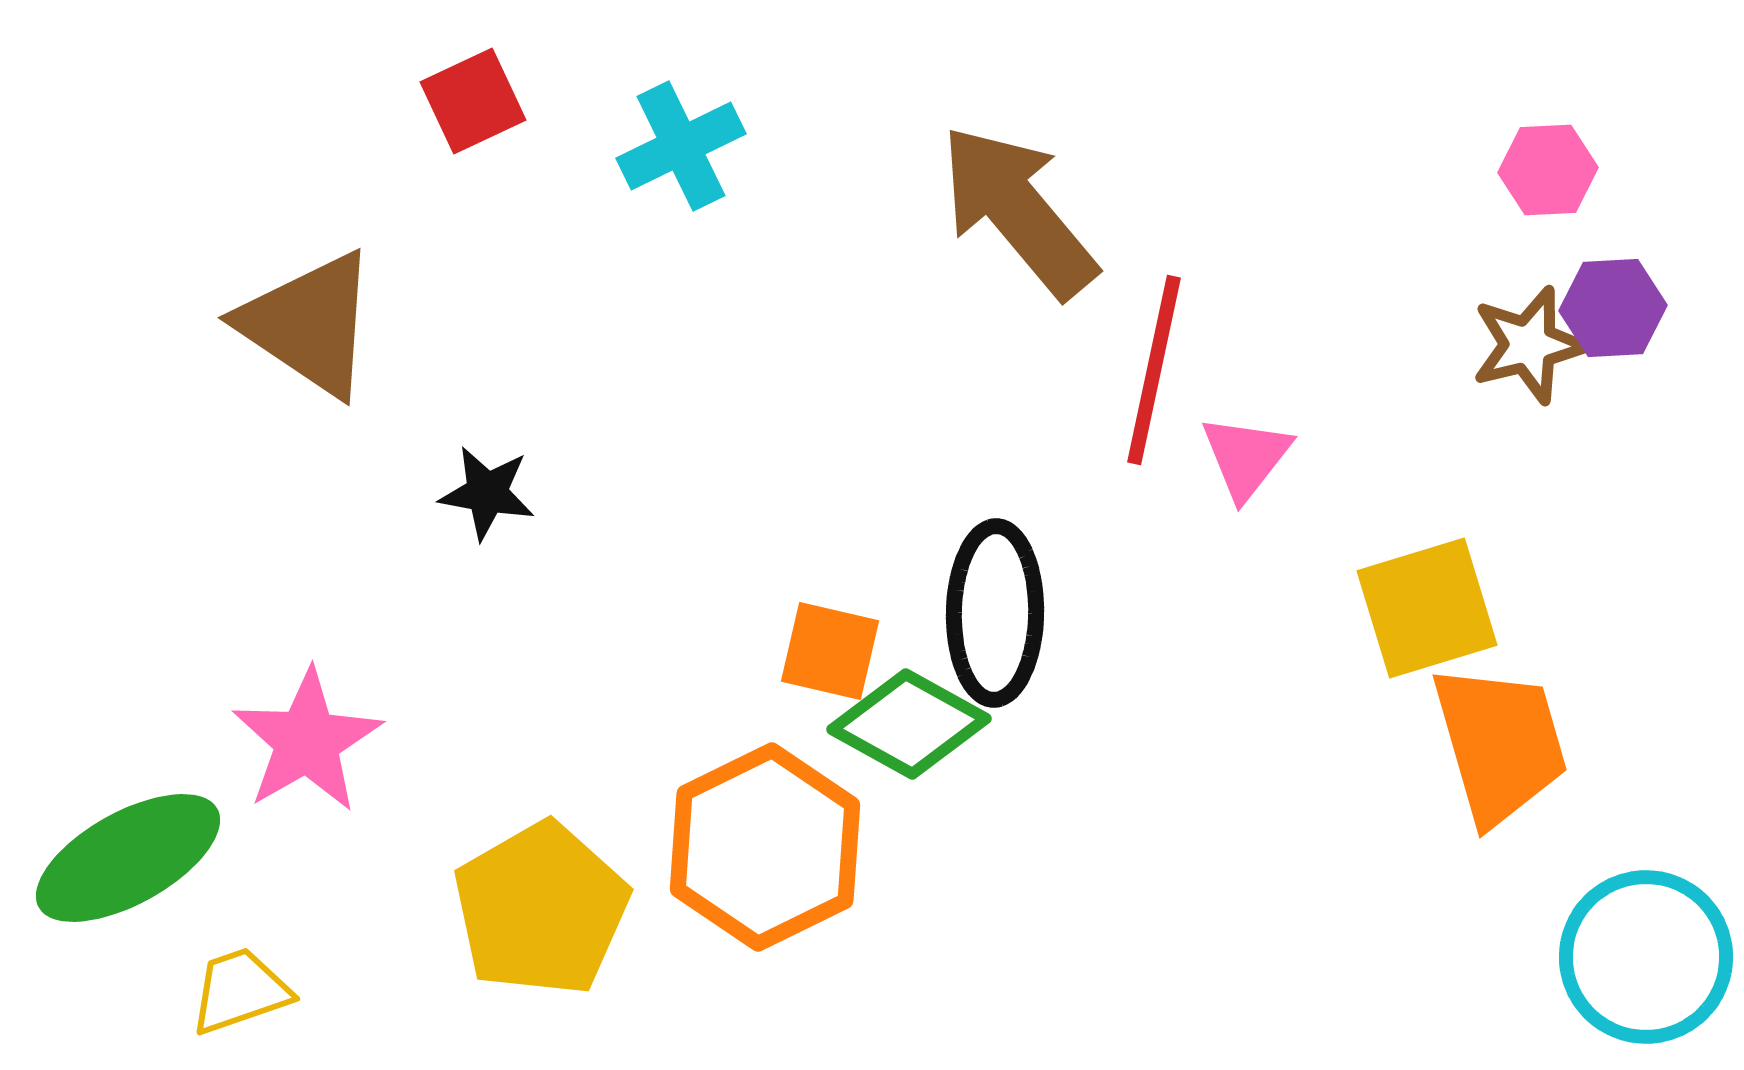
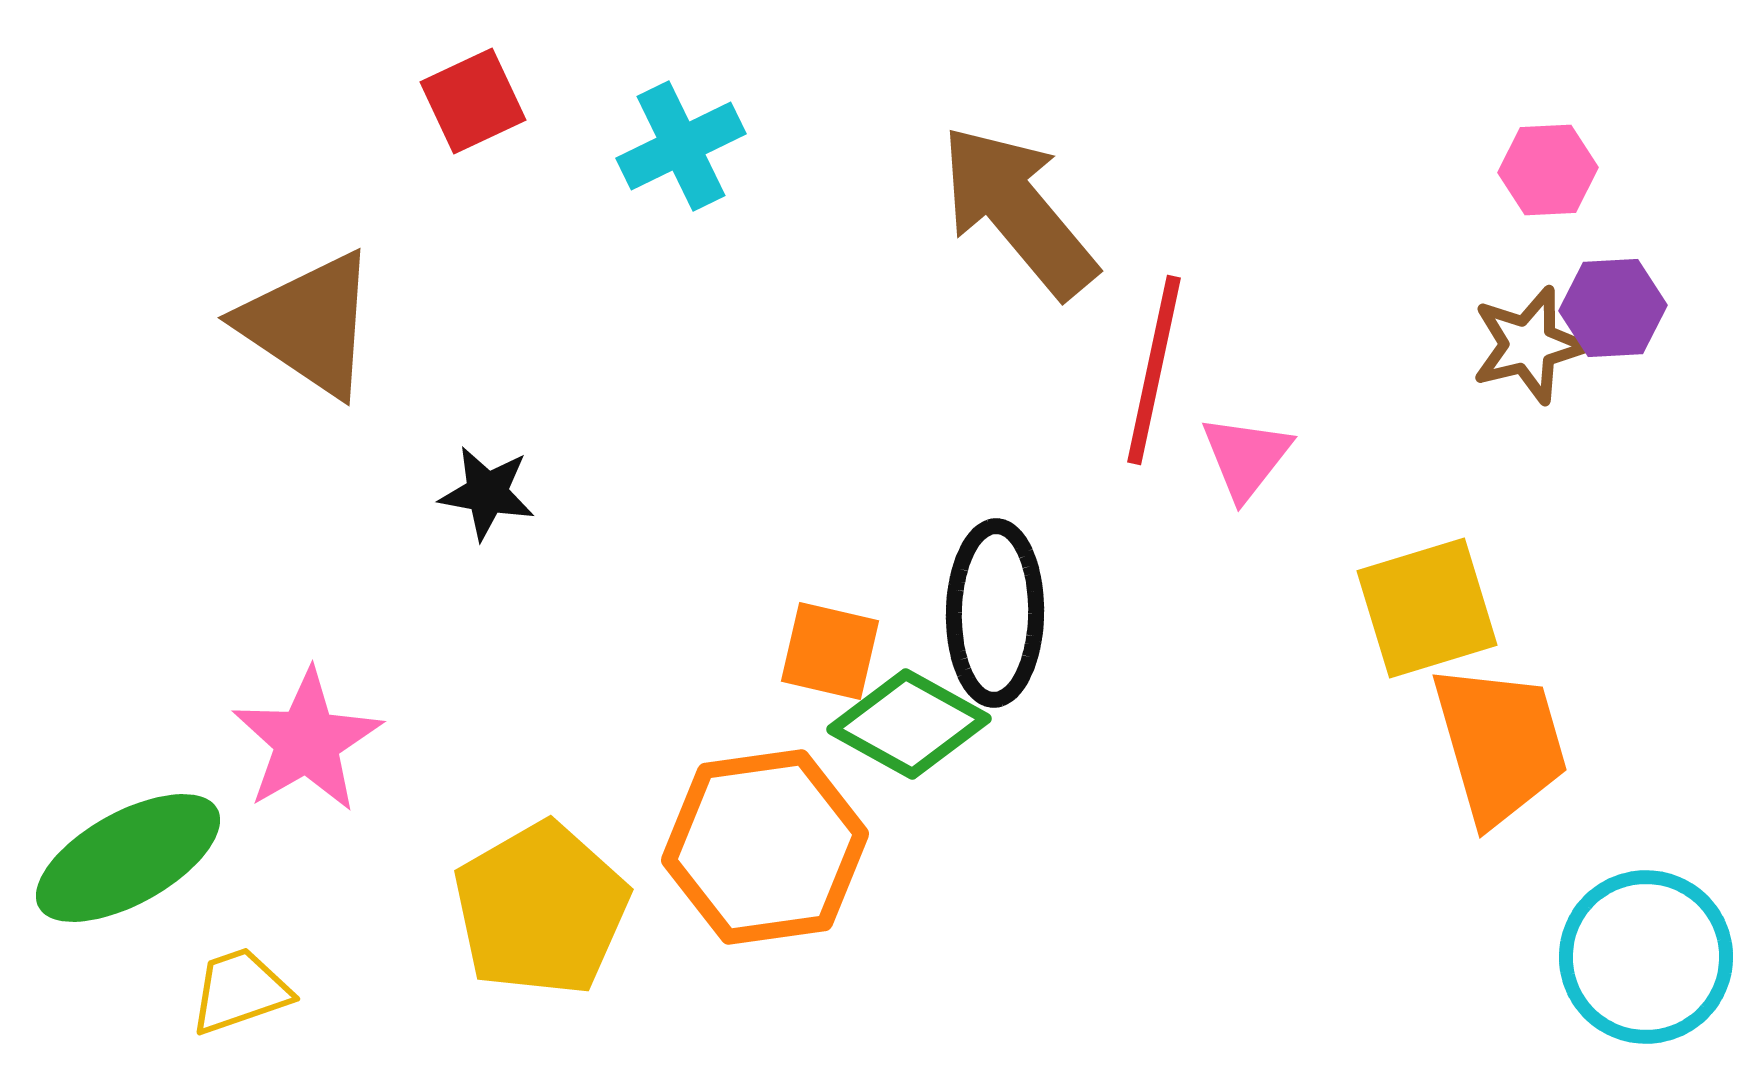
orange hexagon: rotated 18 degrees clockwise
